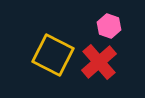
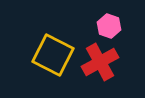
red cross: moved 1 px right; rotated 12 degrees clockwise
